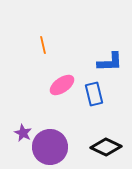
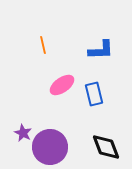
blue L-shape: moved 9 px left, 12 px up
black diamond: rotated 44 degrees clockwise
